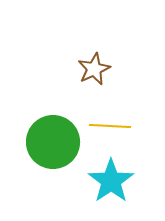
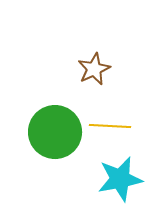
green circle: moved 2 px right, 10 px up
cyan star: moved 9 px right, 2 px up; rotated 24 degrees clockwise
